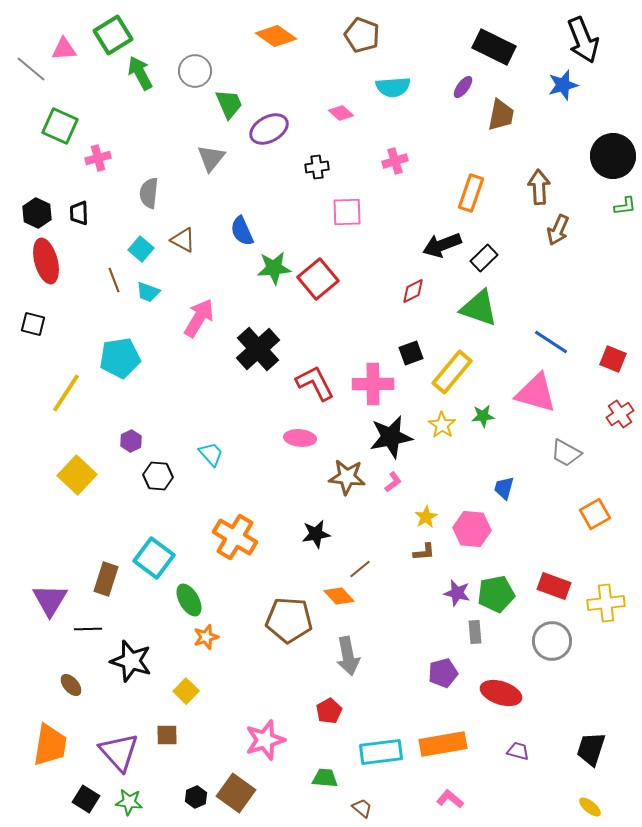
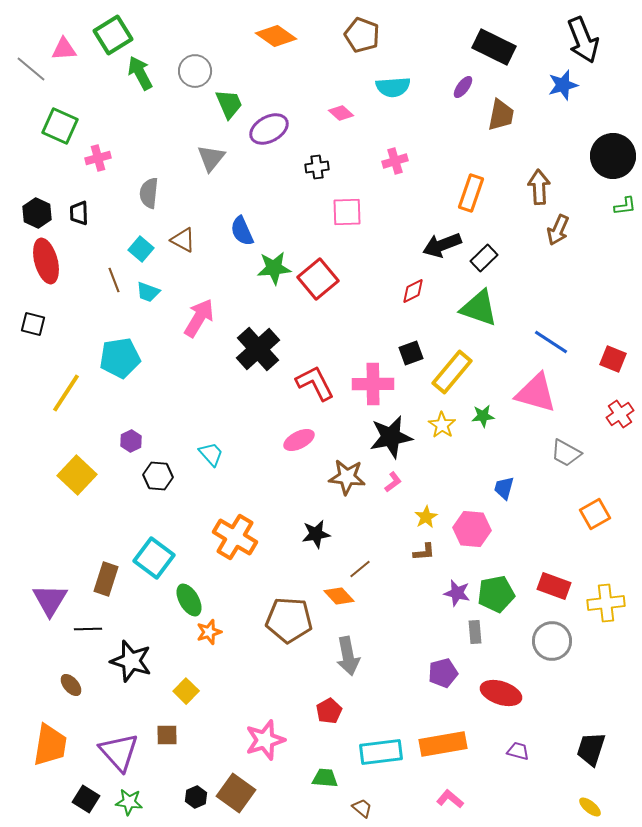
pink ellipse at (300, 438): moved 1 px left, 2 px down; rotated 32 degrees counterclockwise
orange star at (206, 637): moved 3 px right, 5 px up
